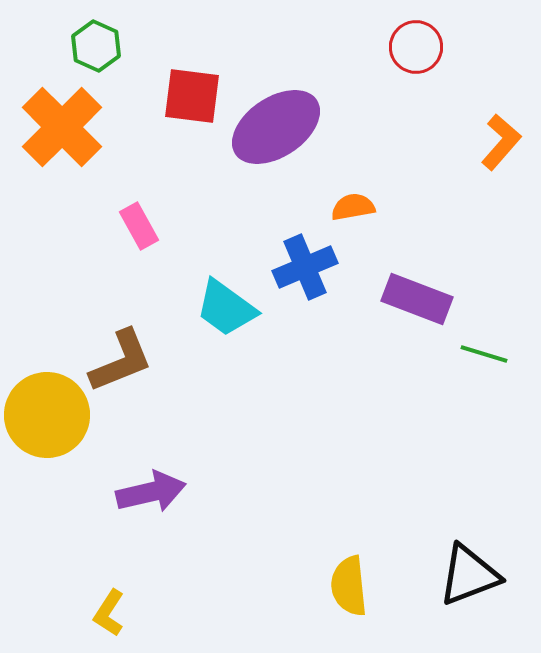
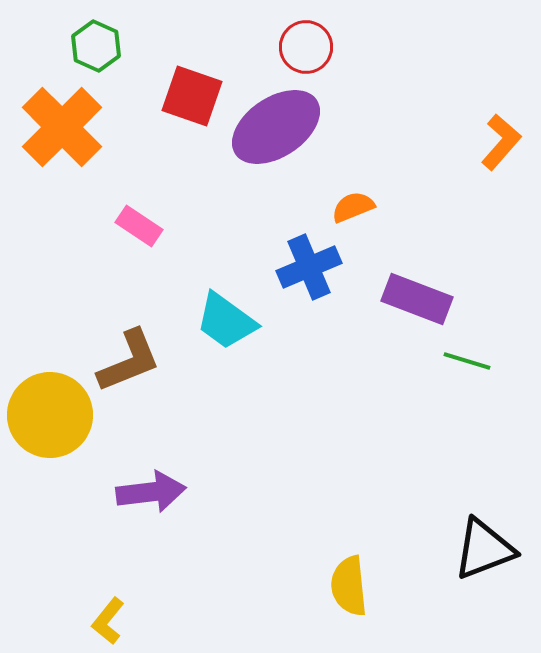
red circle: moved 110 px left
red square: rotated 12 degrees clockwise
orange semicircle: rotated 12 degrees counterclockwise
pink rectangle: rotated 27 degrees counterclockwise
blue cross: moved 4 px right
cyan trapezoid: moved 13 px down
green line: moved 17 px left, 7 px down
brown L-shape: moved 8 px right
yellow circle: moved 3 px right
purple arrow: rotated 6 degrees clockwise
black triangle: moved 15 px right, 26 px up
yellow L-shape: moved 1 px left, 8 px down; rotated 6 degrees clockwise
